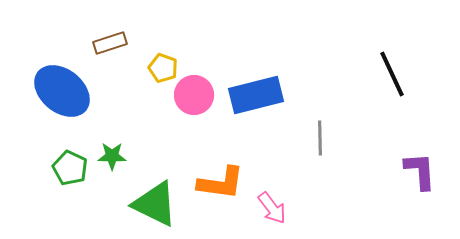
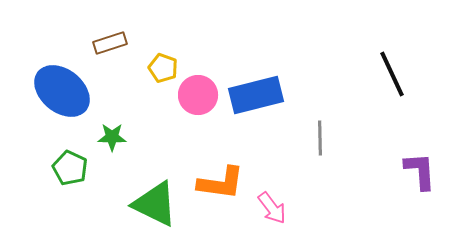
pink circle: moved 4 px right
green star: moved 19 px up
